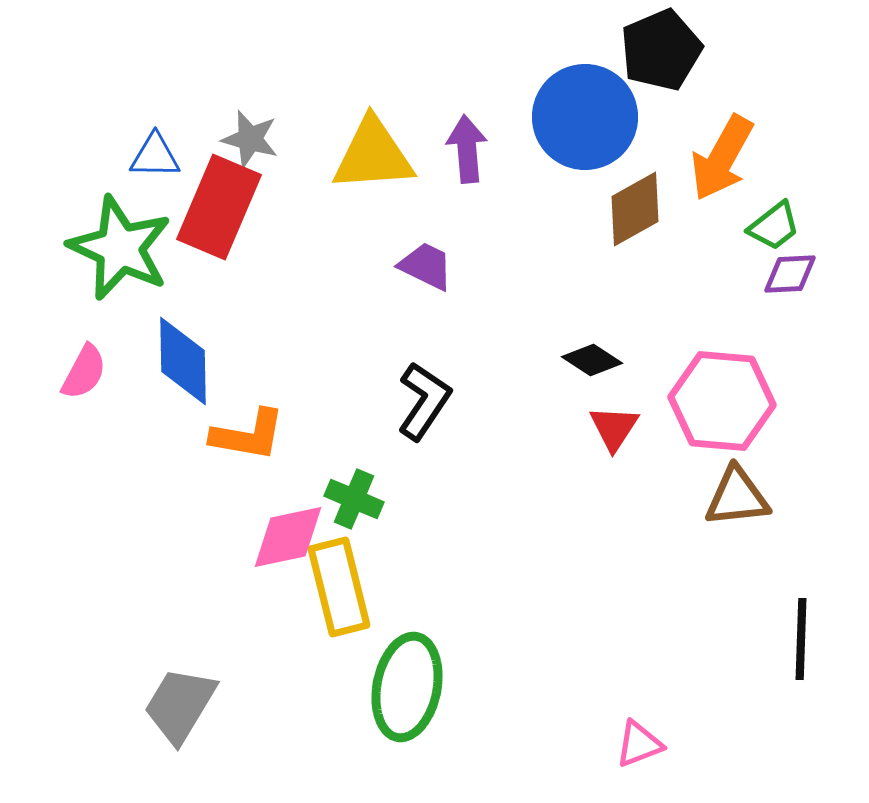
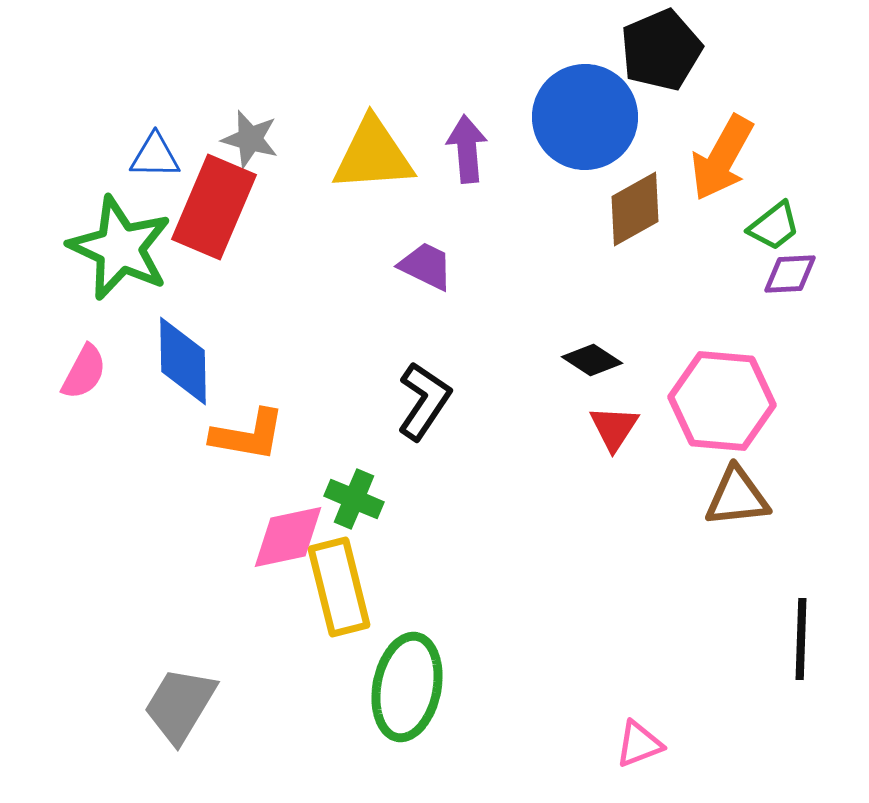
red rectangle: moved 5 px left
